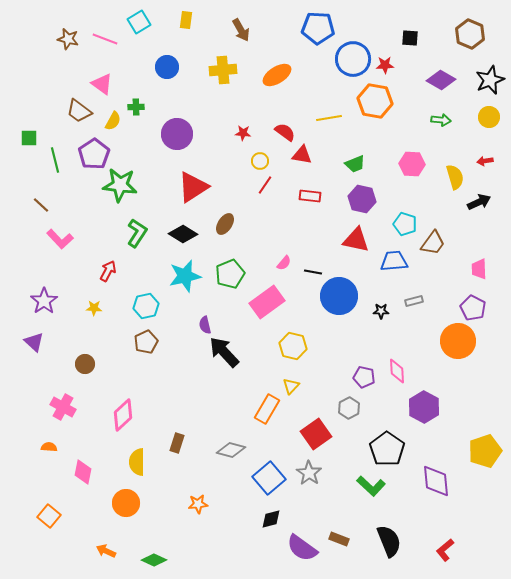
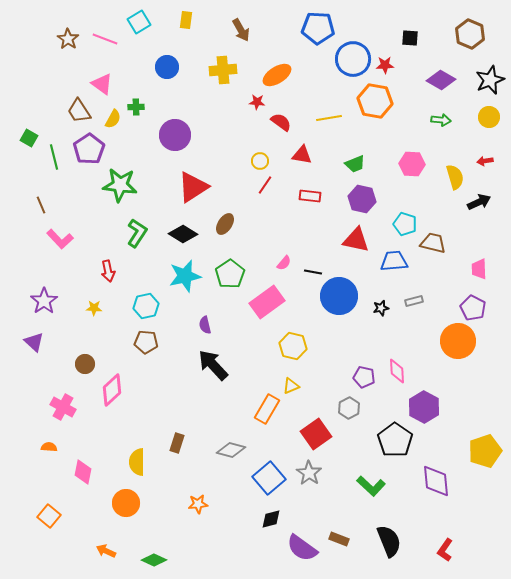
brown star at (68, 39): rotated 20 degrees clockwise
brown trapezoid at (79, 111): rotated 20 degrees clockwise
yellow semicircle at (113, 121): moved 2 px up
red semicircle at (285, 132): moved 4 px left, 10 px up
red star at (243, 133): moved 14 px right, 31 px up
purple circle at (177, 134): moved 2 px left, 1 px down
green square at (29, 138): rotated 30 degrees clockwise
purple pentagon at (94, 154): moved 5 px left, 5 px up
green line at (55, 160): moved 1 px left, 3 px up
brown line at (41, 205): rotated 24 degrees clockwise
brown trapezoid at (433, 243): rotated 112 degrees counterclockwise
red arrow at (108, 271): rotated 140 degrees clockwise
green pentagon at (230, 274): rotated 12 degrees counterclockwise
black star at (381, 311): moved 3 px up; rotated 14 degrees counterclockwise
brown pentagon at (146, 342): rotated 30 degrees clockwise
black arrow at (224, 352): moved 11 px left, 13 px down
yellow triangle at (291, 386): rotated 24 degrees clockwise
pink diamond at (123, 415): moved 11 px left, 25 px up
black pentagon at (387, 449): moved 8 px right, 9 px up
red L-shape at (445, 550): rotated 15 degrees counterclockwise
